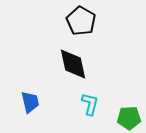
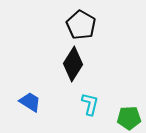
black pentagon: moved 4 px down
black diamond: rotated 44 degrees clockwise
blue trapezoid: rotated 45 degrees counterclockwise
